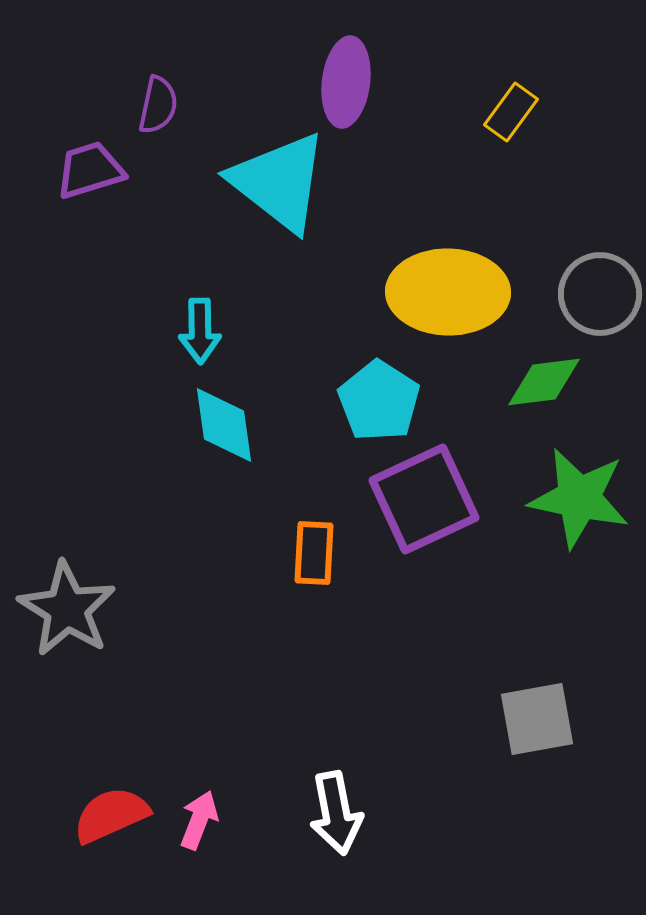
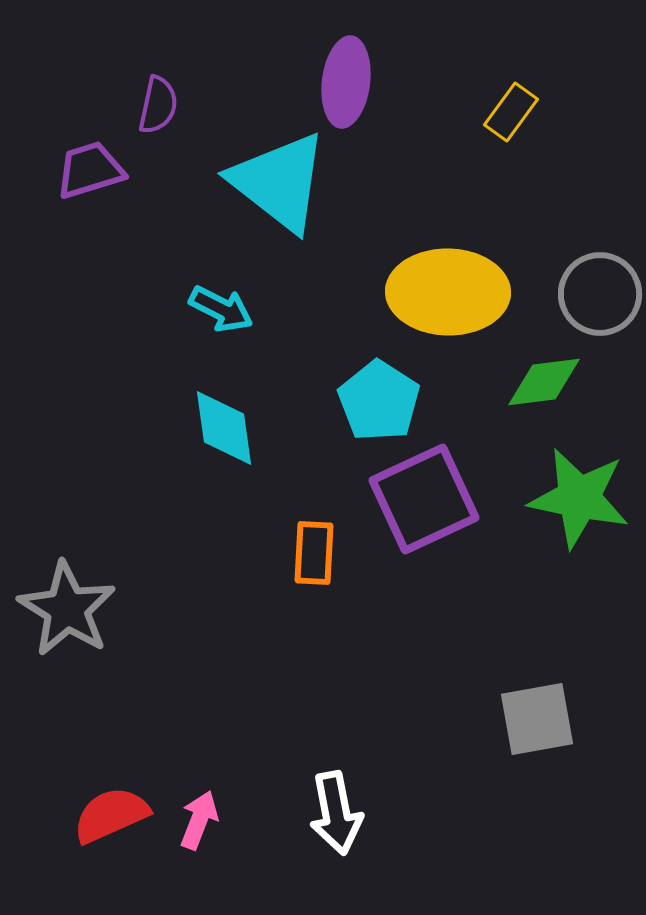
cyan arrow: moved 21 px right, 22 px up; rotated 62 degrees counterclockwise
cyan diamond: moved 3 px down
